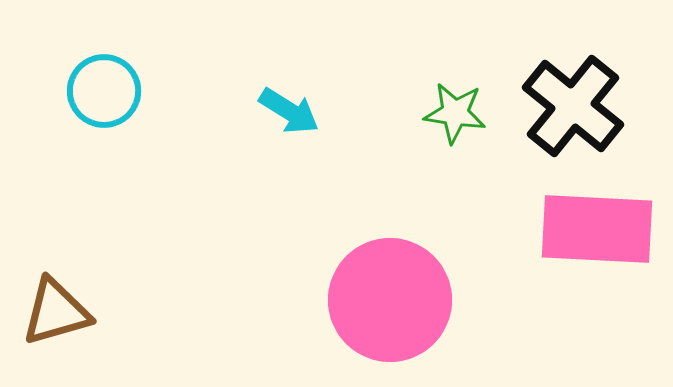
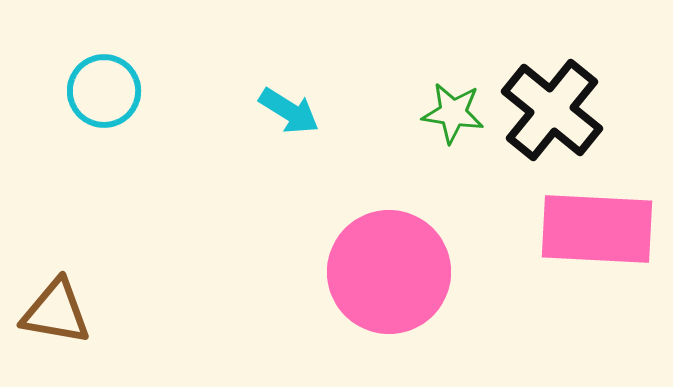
black cross: moved 21 px left, 4 px down
green star: moved 2 px left
pink circle: moved 1 px left, 28 px up
brown triangle: rotated 26 degrees clockwise
